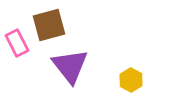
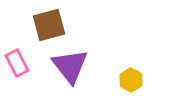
pink rectangle: moved 20 px down
